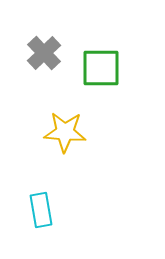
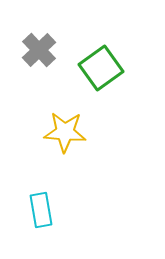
gray cross: moved 5 px left, 3 px up
green square: rotated 36 degrees counterclockwise
